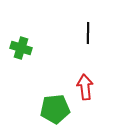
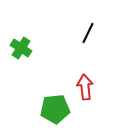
black line: rotated 25 degrees clockwise
green cross: rotated 15 degrees clockwise
